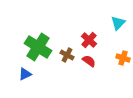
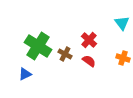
cyan triangle: moved 4 px right; rotated 21 degrees counterclockwise
green cross: moved 1 px up
brown cross: moved 2 px left, 1 px up
